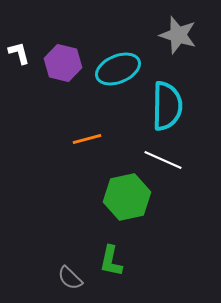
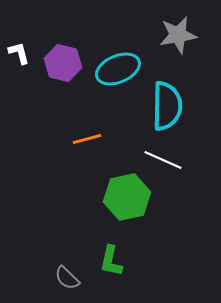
gray star: rotated 27 degrees counterclockwise
gray semicircle: moved 3 px left
